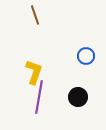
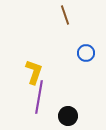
brown line: moved 30 px right
blue circle: moved 3 px up
black circle: moved 10 px left, 19 px down
